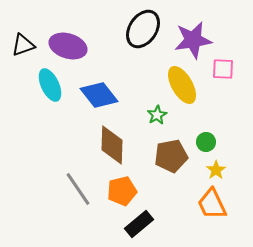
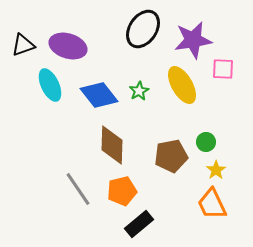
green star: moved 18 px left, 24 px up
